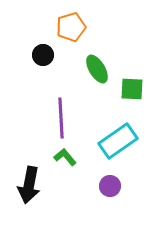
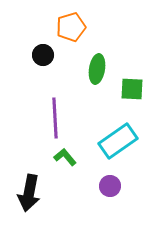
green ellipse: rotated 40 degrees clockwise
purple line: moved 6 px left
black arrow: moved 8 px down
